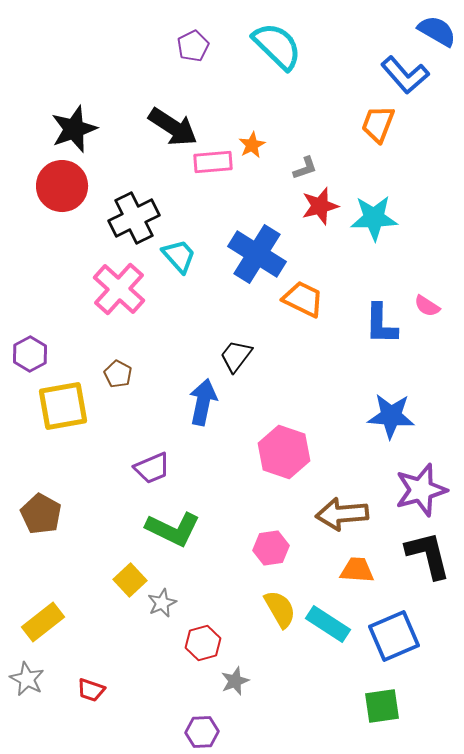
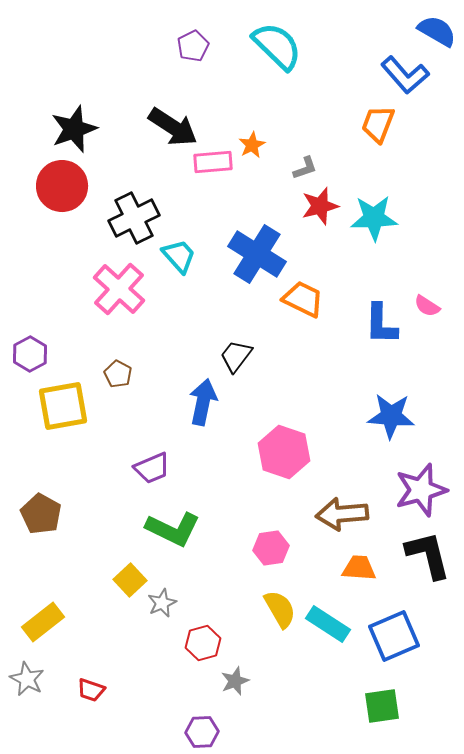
orange trapezoid at (357, 570): moved 2 px right, 2 px up
